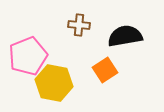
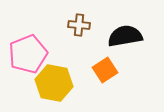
pink pentagon: moved 2 px up
